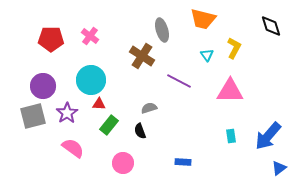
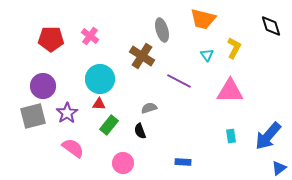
cyan circle: moved 9 px right, 1 px up
